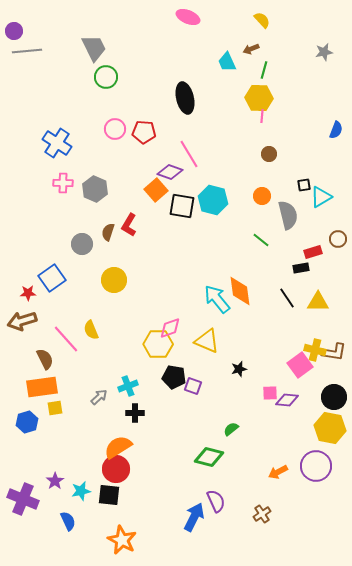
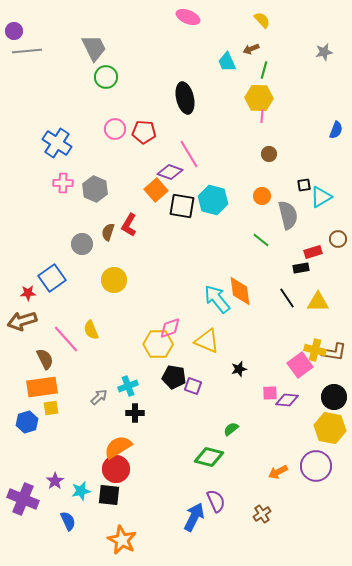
yellow square at (55, 408): moved 4 px left
